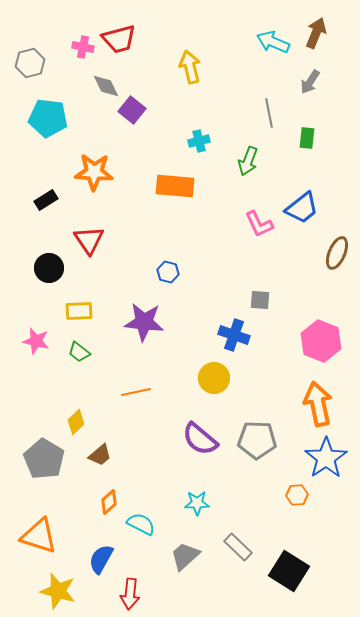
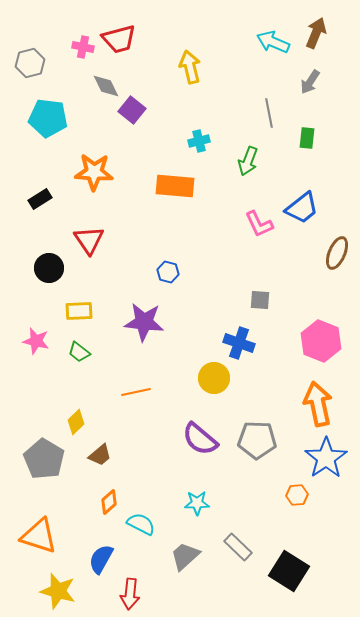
black rectangle at (46, 200): moved 6 px left, 1 px up
blue cross at (234, 335): moved 5 px right, 8 px down
